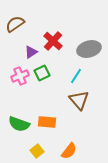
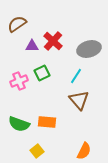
brown semicircle: moved 2 px right
purple triangle: moved 1 px right, 6 px up; rotated 32 degrees clockwise
pink cross: moved 1 px left, 5 px down
orange semicircle: moved 15 px right; rotated 12 degrees counterclockwise
